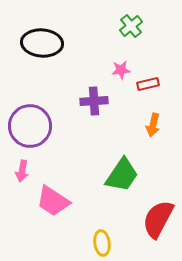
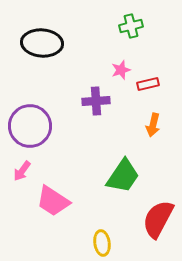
green cross: rotated 25 degrees clockwise
pink star: rotated 12 degrees counterclockwise
purple cross: moved 2 px right
pink arrow: rotated 25 degrees clockwise
green trapezoid: moved 1 px right, 1 px down
